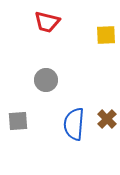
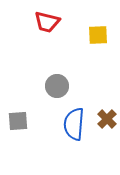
yellow square: moved 8 px left
gray circle: moved 11 px right, 6 px down
